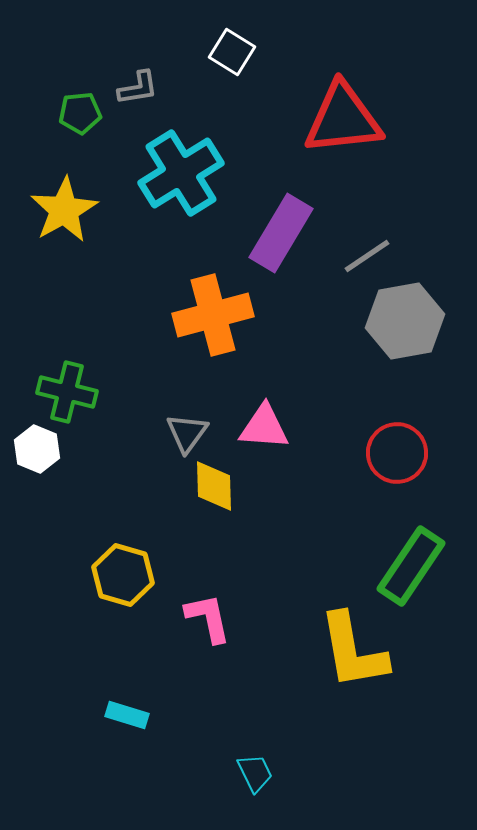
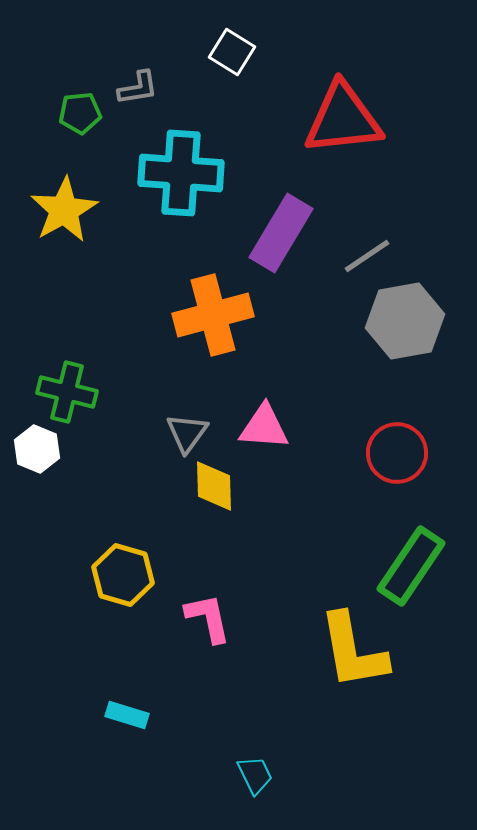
cyan cross: rotated 36 degrees clockwise
cyan trapezoid: moved 2 px down
